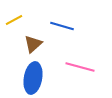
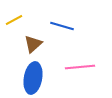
pink line: rotated 20 degrees counterclockwise
